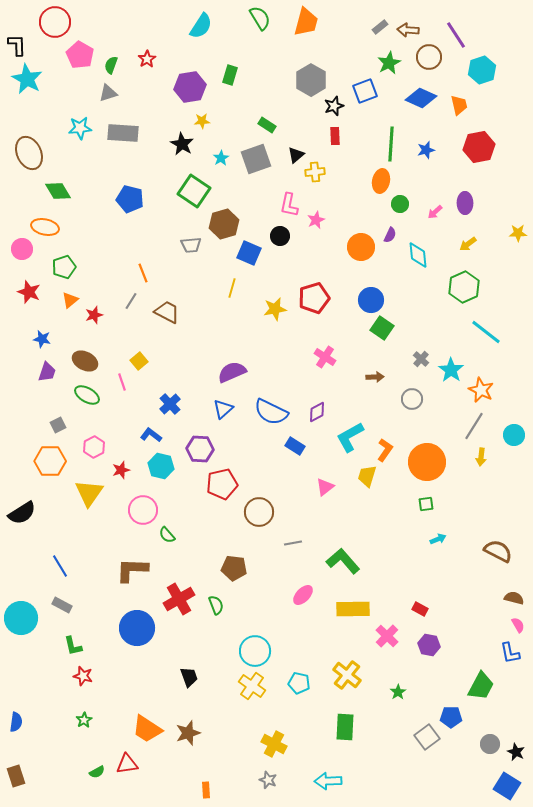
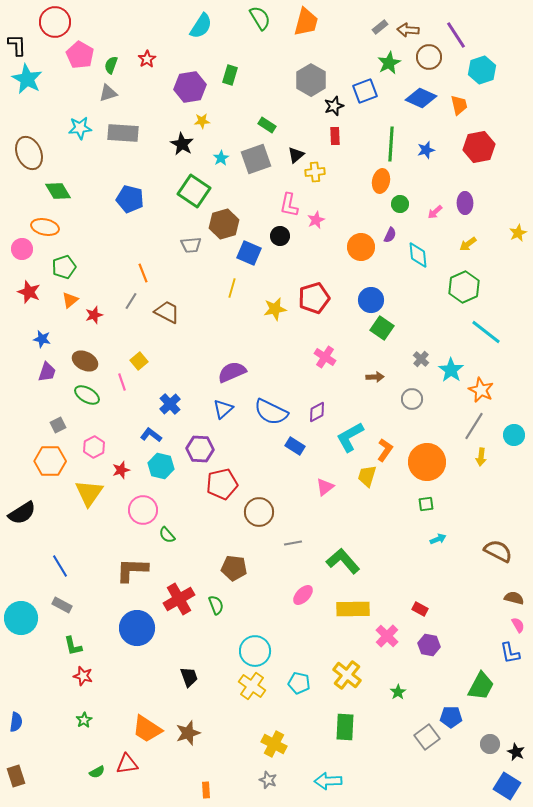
yellow star at (518, 233): rotated 24 degrees counterclockwise
